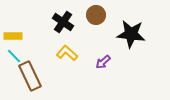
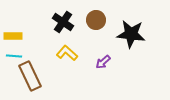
brown circle: moved 5 px down
cyan line: rotated 42 degrees counterclockwise
